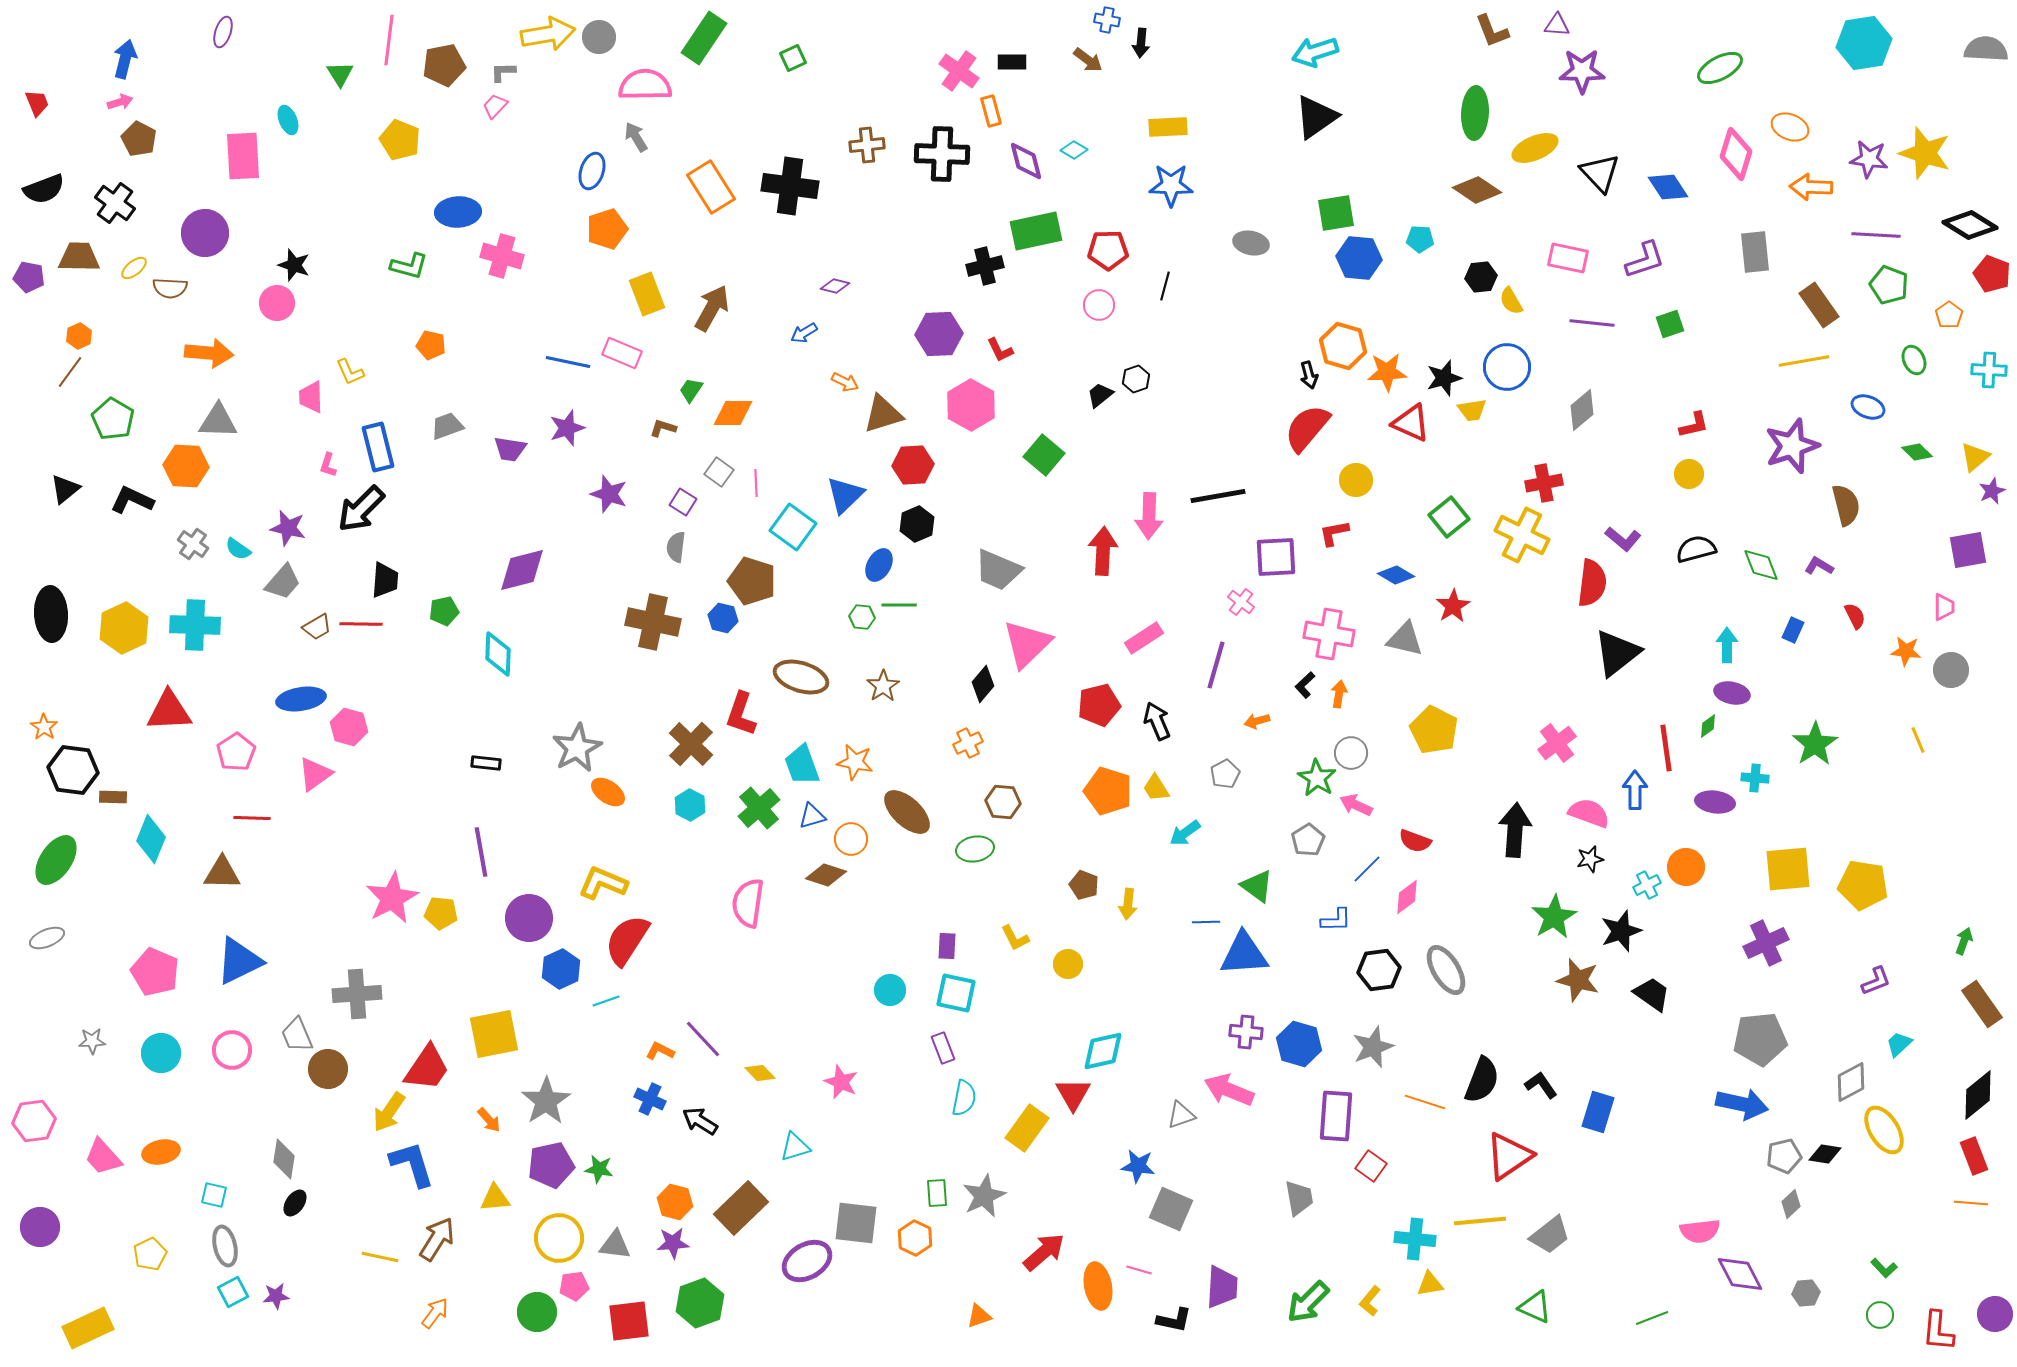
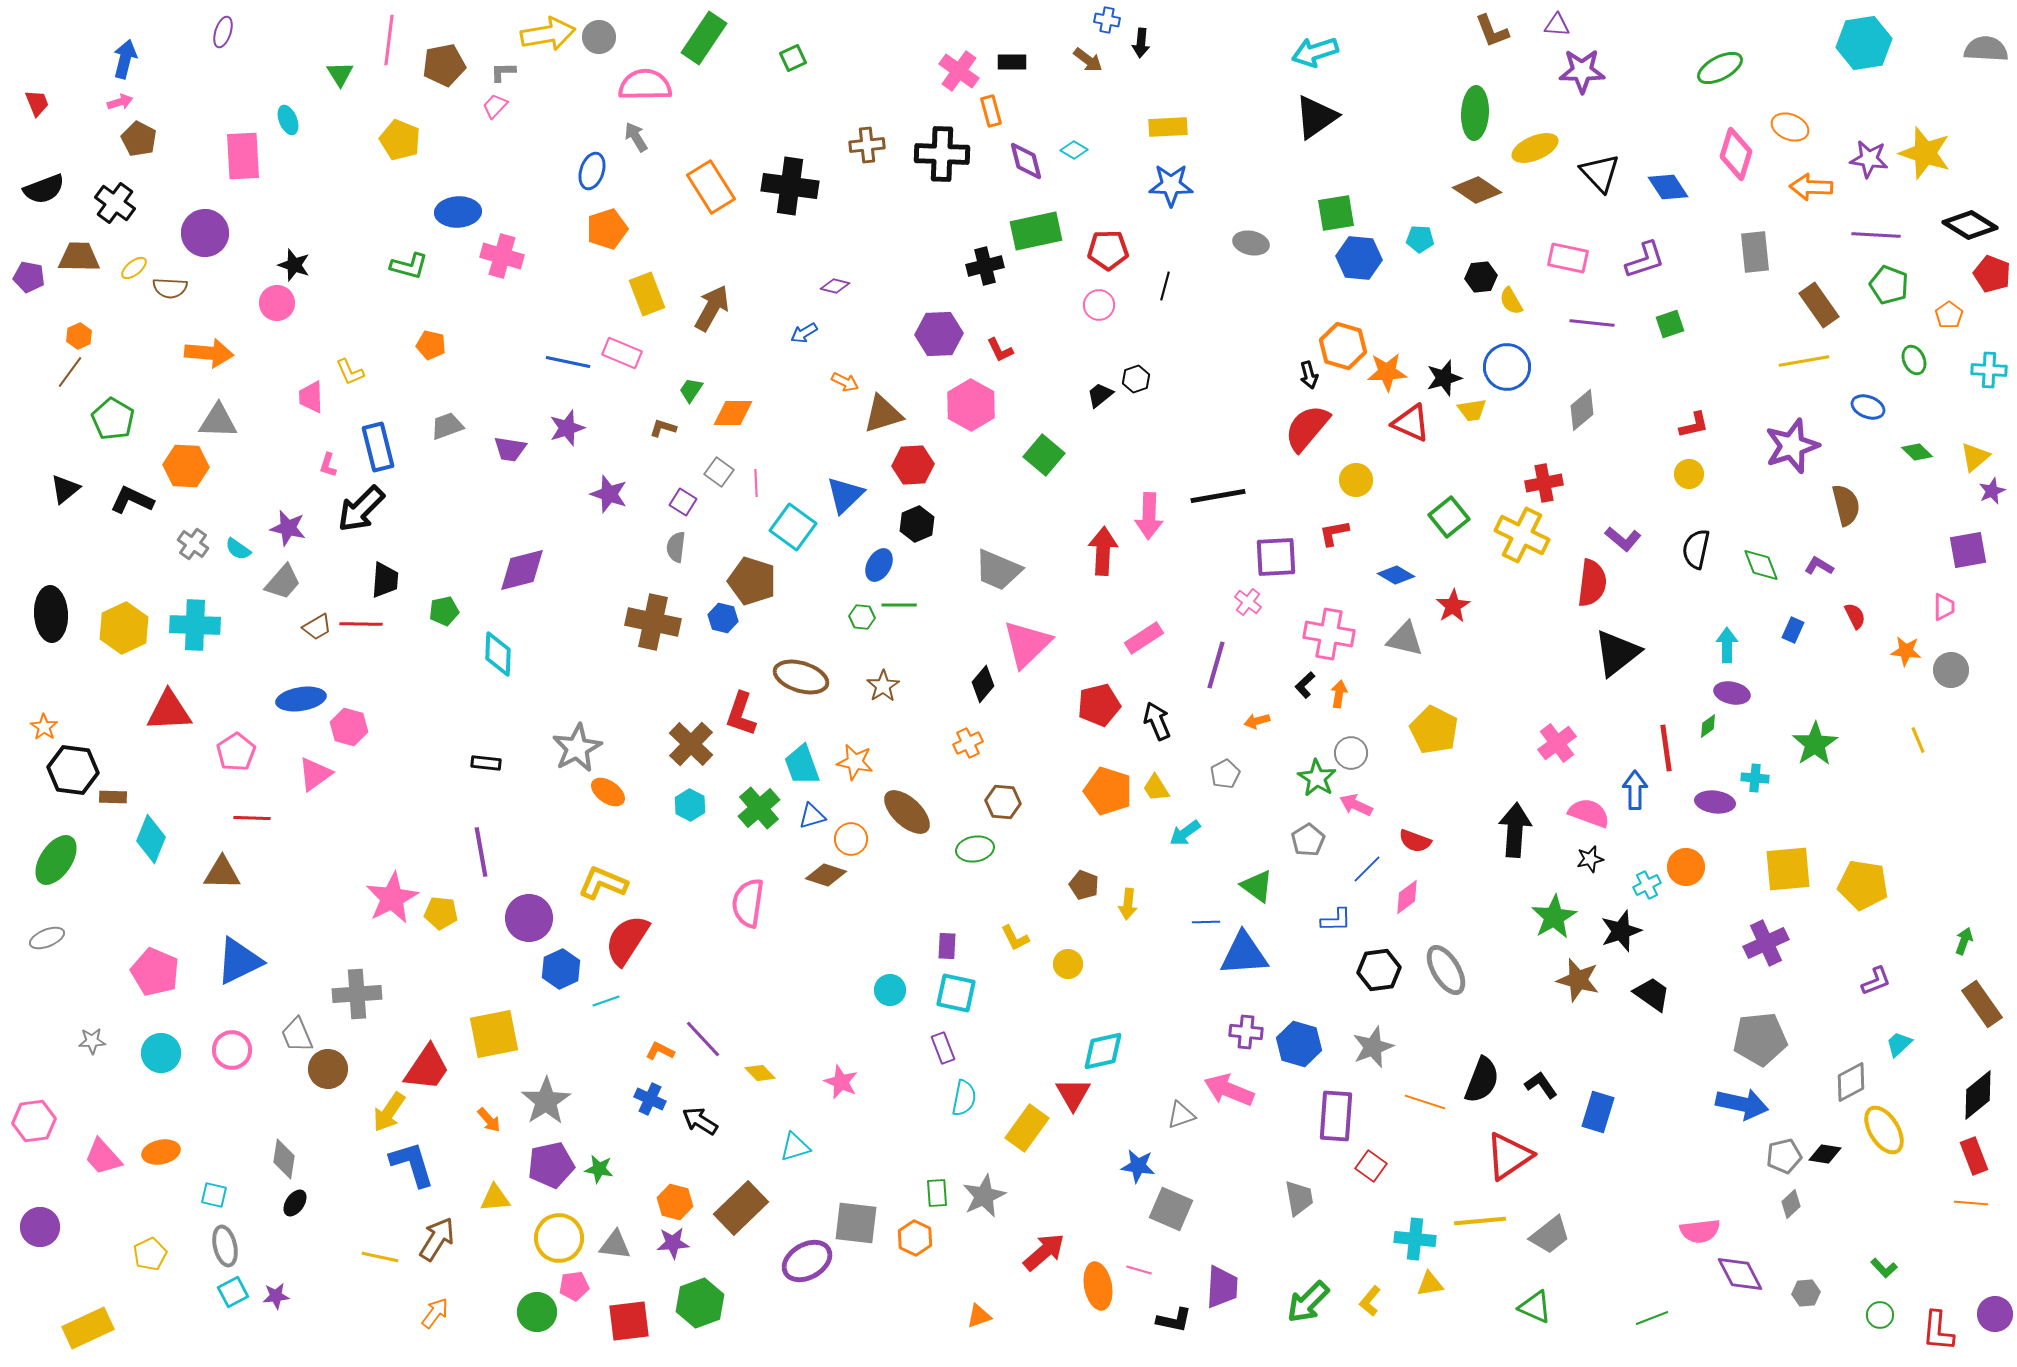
black semicircle at (1696, 549): rotated 63 degrees counterclockwise
pink cross at (1241, 602): moved 7 px right
